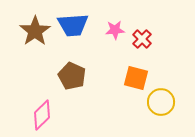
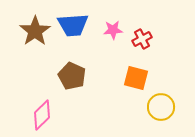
pink star: moved 2 px left
red cross: rotated 18 degrees clockwise
yellow circle: moved 5 px down
